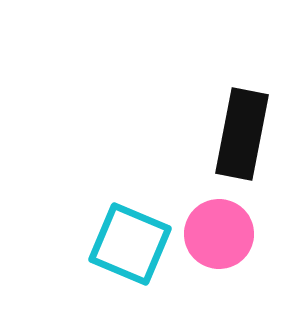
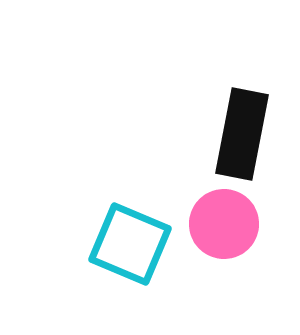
pink circle: moved 5 px right, 10 px up
